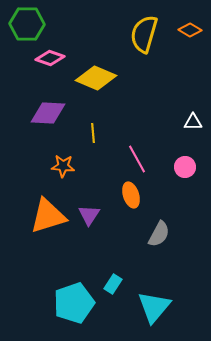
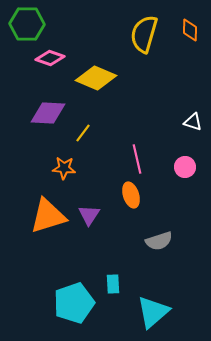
orange diamond: rotated 60 degrees clockwise
white triangle: rotated 18 degrees clockwise
yellow line: moved 10 px left; rotated 42 degrees clockwise
pink line: rotated 16 degrees clockwise
orange star: moved 1 px right, 2 px down
gray semicircle: moved 7 px down; rotated 44 degrees clockwise
cyan rectangle: rotated 36 degrees counterclockwise
cyan triangle: moved 1 px left, 5 px down; rotated 9 degrees clockwise
